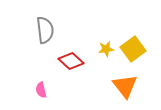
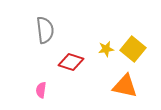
yellow square: rotated 15 degrees counterclockwise
red diamond: moved 1 px down; rotated 25 degrees counterclockwise
orange triangle: rotated 40 degrees counterclockwise
pink semicircle: rotated 21 degrees clockwise
